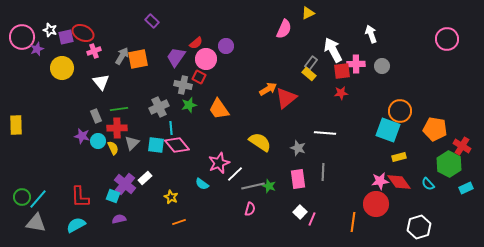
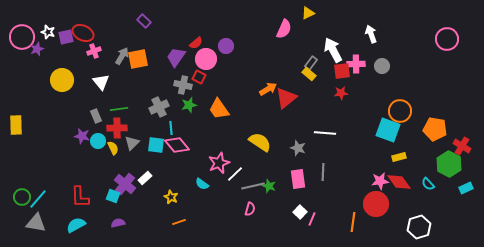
purple rectangle at (152, 21): moved 8 px left
white star at (50, 30): moved 2 px left, 2 px down
yellow circle at (62, 68): moved 12 px down
purple semicircle at (119, 219): moved 1 px left, 4 px down
